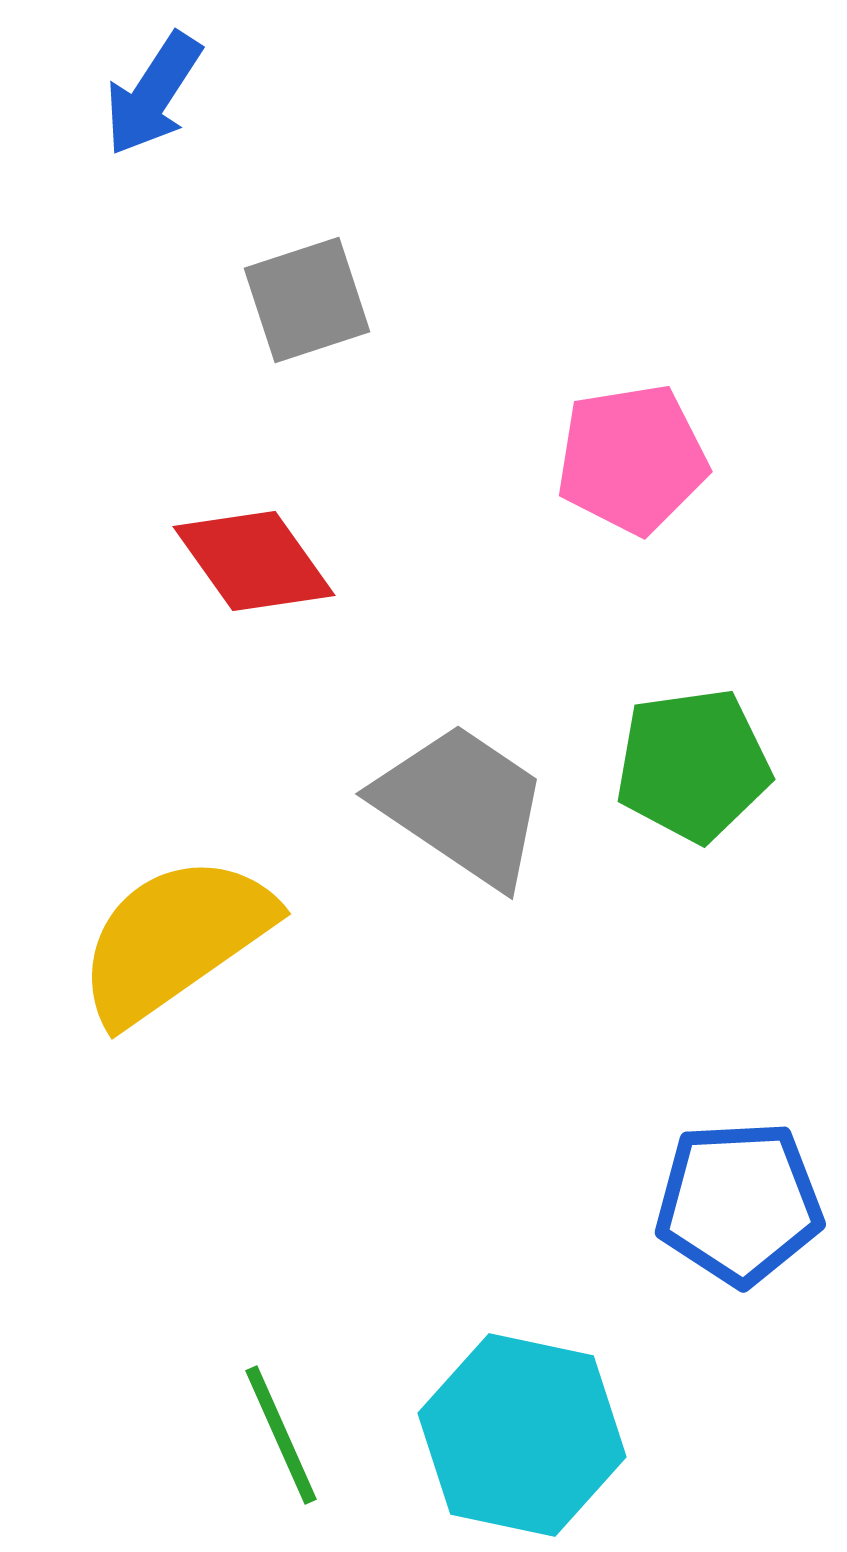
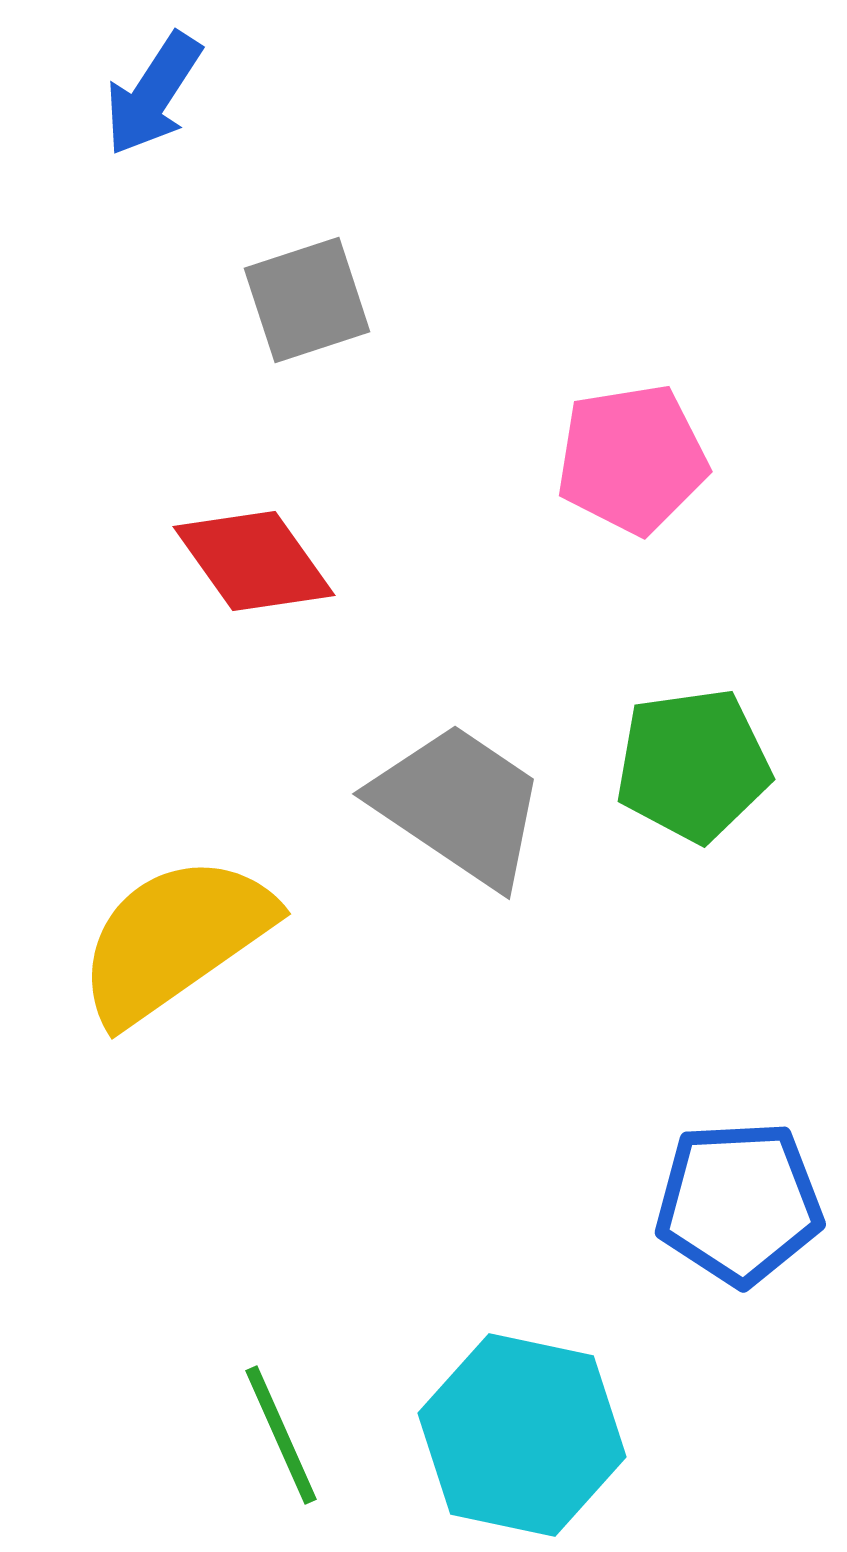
gray trapezoid: moved 3 px left
